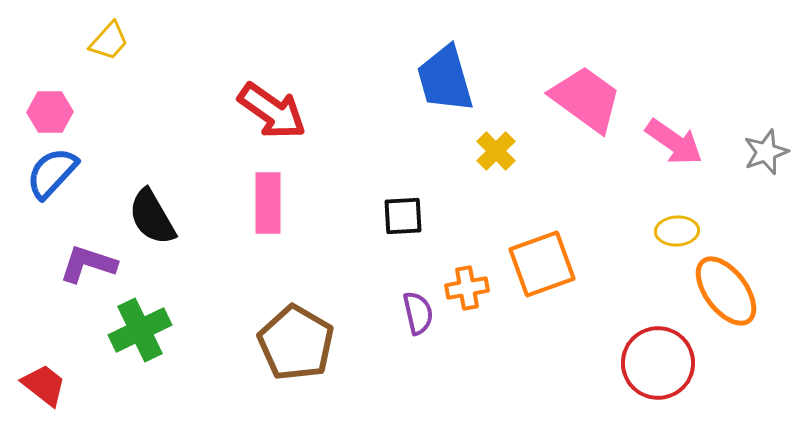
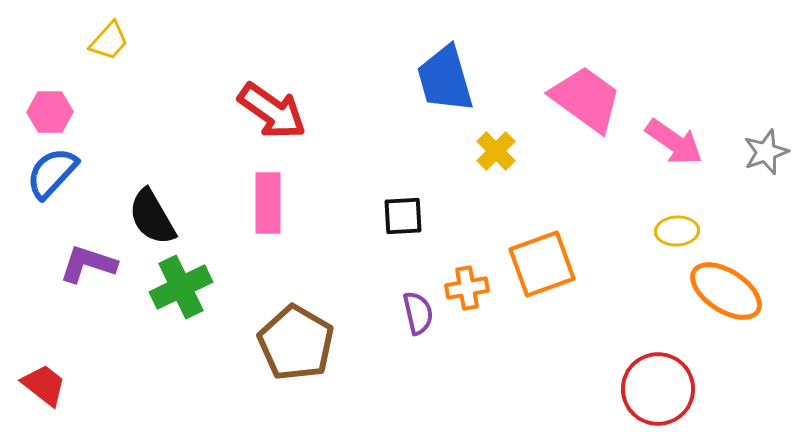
orange ellipse: rotated 20 degrees counterclockwise
green cross: moved 41 px right, 43 px up
red circle: moved 26 px down
